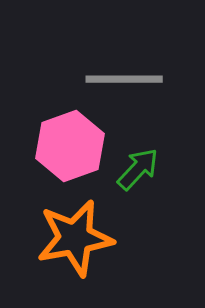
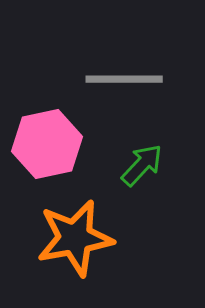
pink hexagon: moved 23 px left, 2 px up; rotated 8 degrees clockwise
green arrow: moved 4 px right, 4 px up
